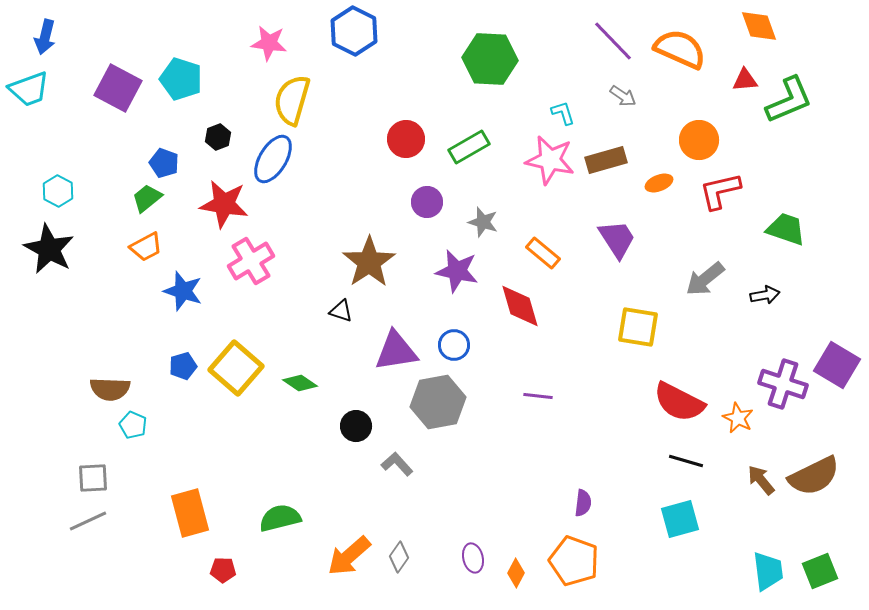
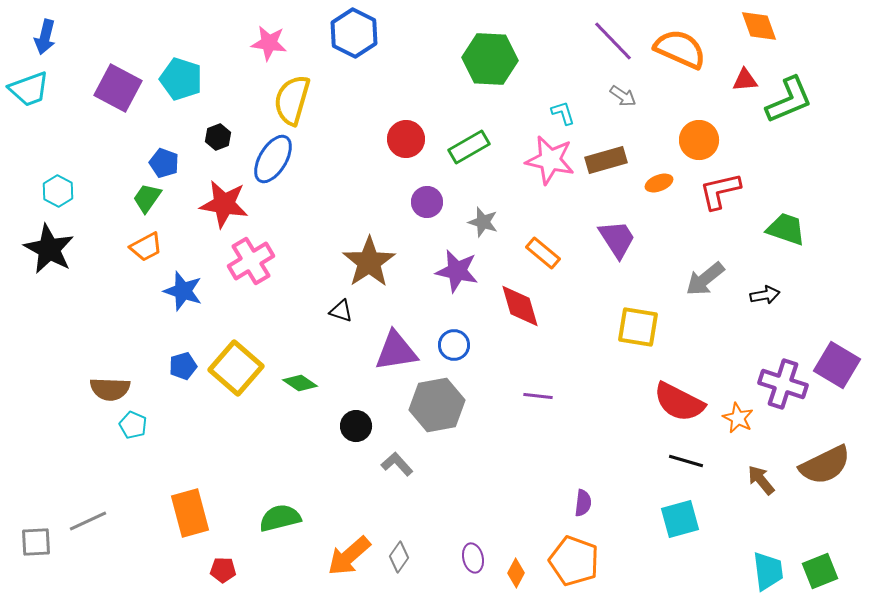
blue hexagon at (354, 31): moved 2 px down
green trapezoid at (147, 198): rotated 16 degrees counterclockwise
gray hexagon at (438, 402): moved 1 px left, 3 px down
brown semicircle at (814, 476): moved 11 px right, 11 px up
gray square at (93, 478): moved 57 px left, 64 px down
